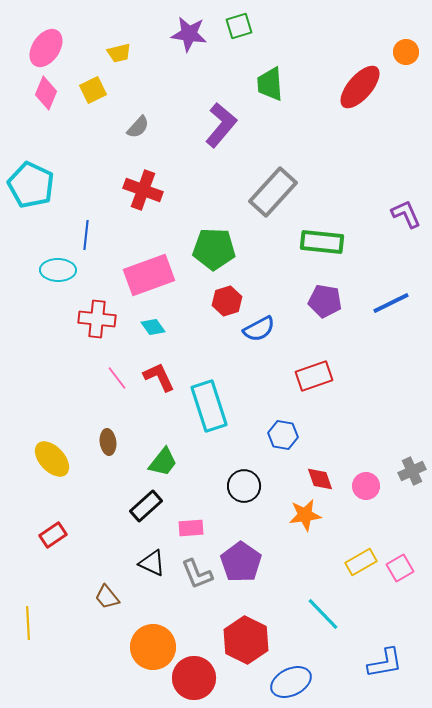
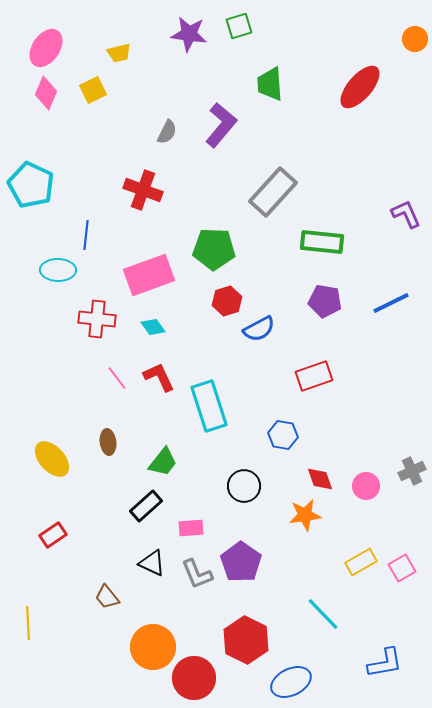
orange circle at (406, 52): moved 9 px right, 13 px up
gray semicircle at (138, 127): moved 29 px right, 5 px down; rotated 15 degrees counterclockwise
pink square at (400, 568): moved 2 px right
